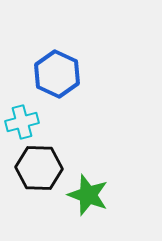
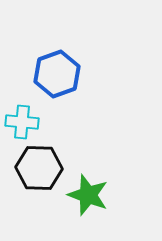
blue hexagon: rotated 15 degrees clockwise
cyan cross: rotated 20 degrees clockwise
